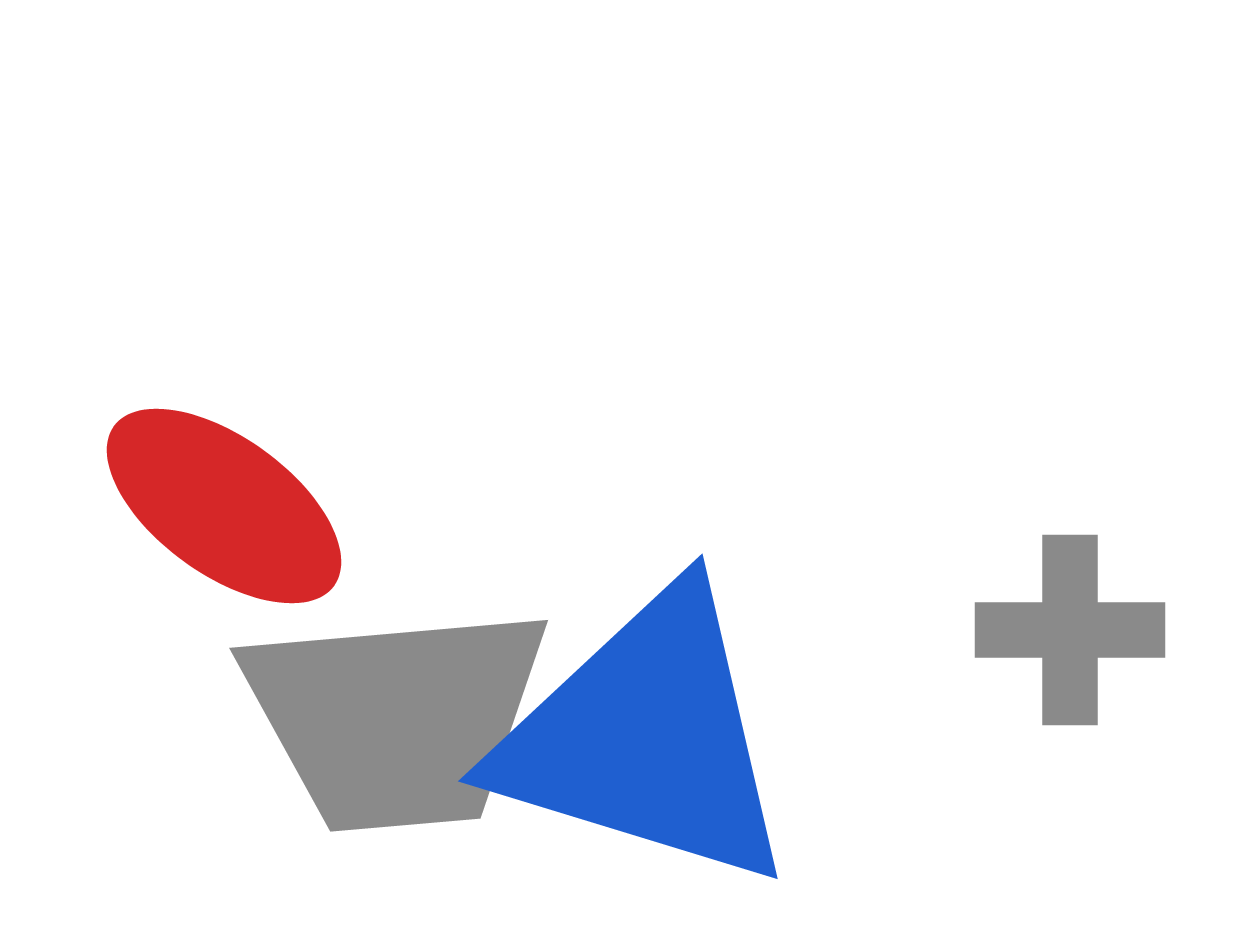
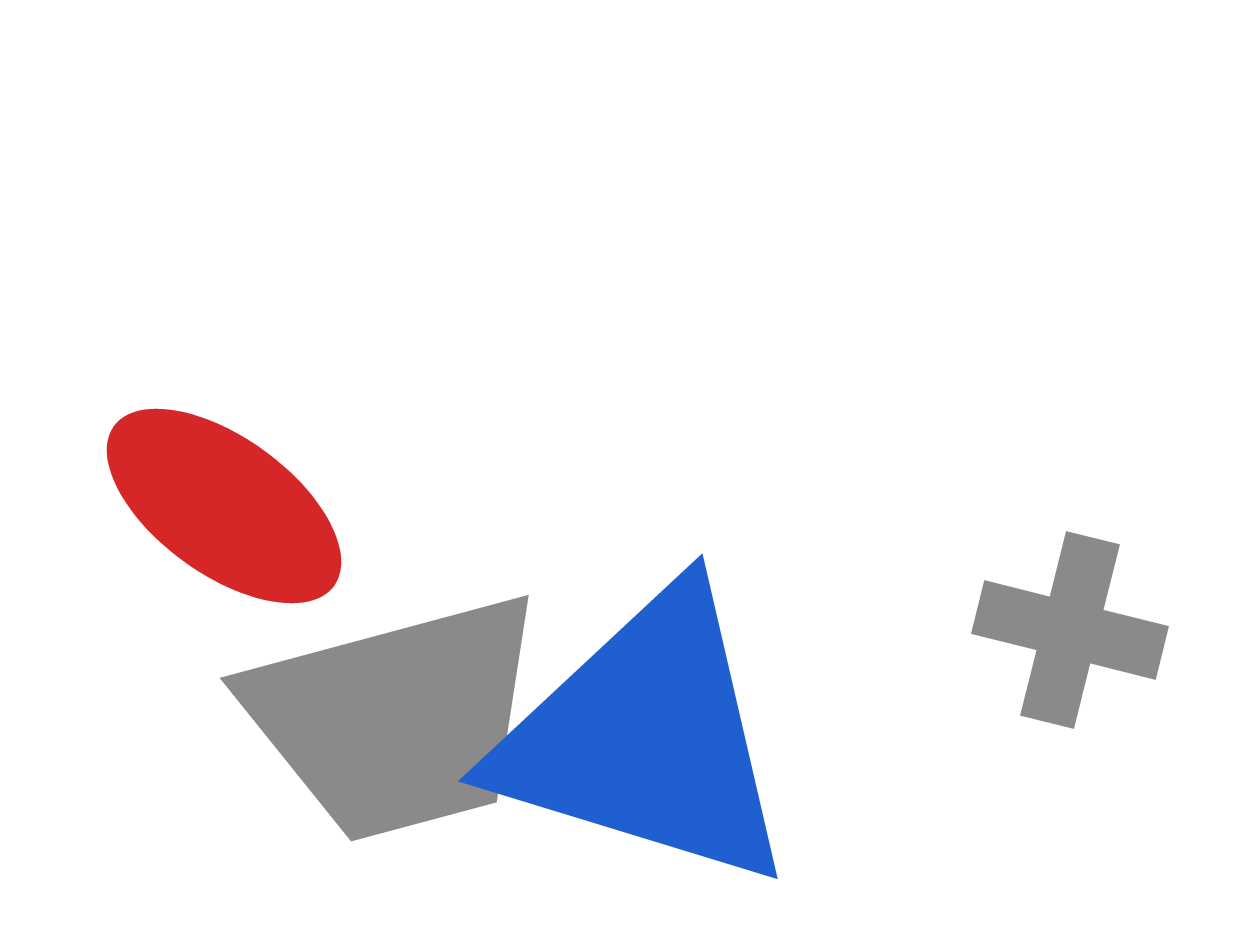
gray cross: rotated 14 degrees clockwise
gray trapezoid: rotated 10 degrees counterclockwise
